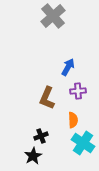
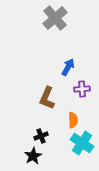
gray cross: moved 2 px right, 2 px down
purple cross: moved 4 px right, 2 px up
cyan cross: moved 1 px left
